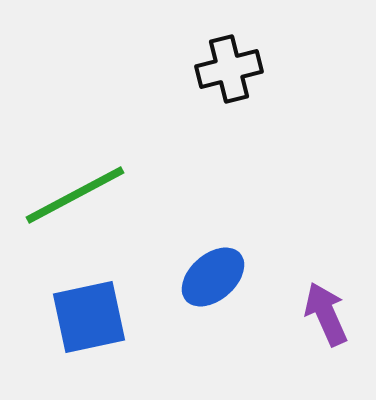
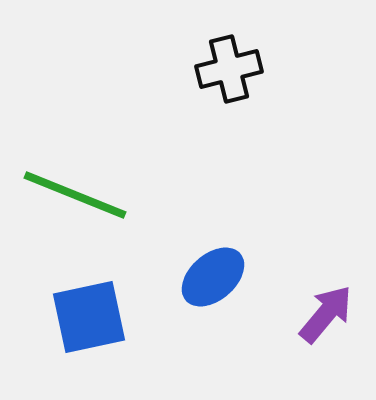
green line: rotated 50 degrees clockwise
purple arrow: rotated 64 degrees clockwise
